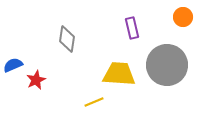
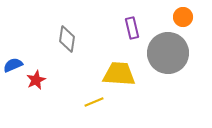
gray circle: moved 1 px right, 12 px up
